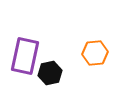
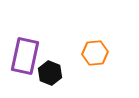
black hexagon: rotated 25 degrees counterclockwise
